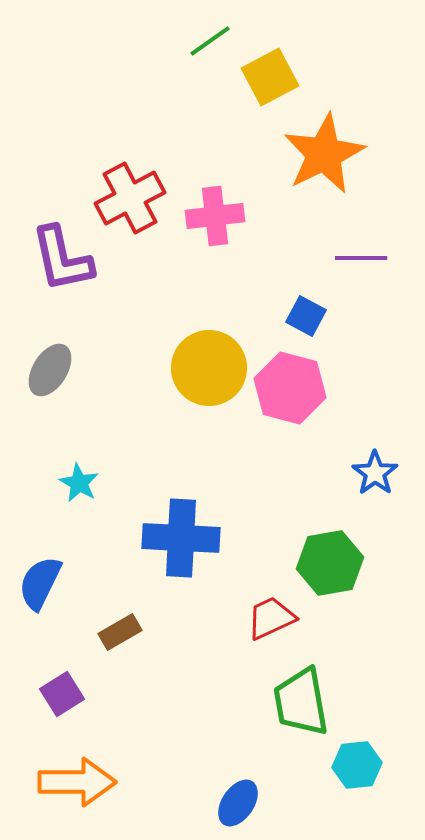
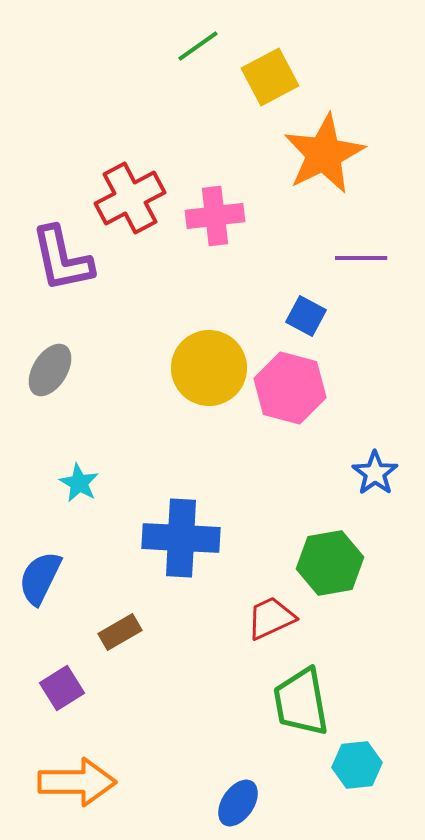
green line: moved 12 px left, 5 px down
blue semicircle: moved 5 px up
purple square: moved 6 px up
